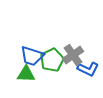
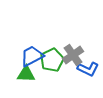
blue trapezoid: rotated 135 degrees clockwise
